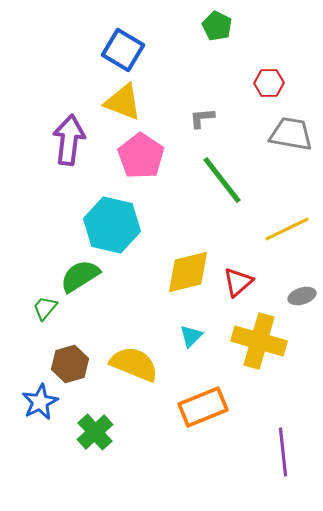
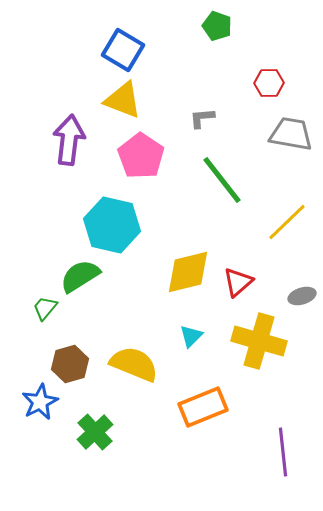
green pentagon: rotated 8 degrees counterclockwise
yellow triangle: moved 2 px up
yellow line: moved 7 px up; rotated 18 degrees counterclockwise
